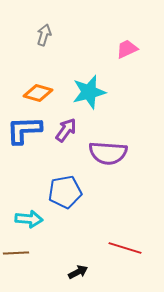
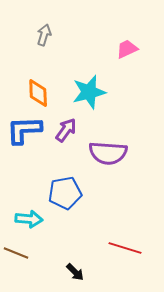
orange diamond: rotated 72 degrees clockwise
blue pentagon: moved 1 px down
brown line: rotated 25 degrees clockwise
black arrow: moved 3 px left; rotated 72 degrees clockwise
